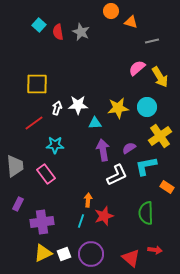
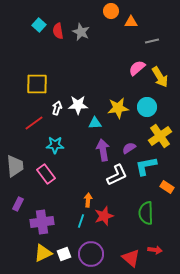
orange triangle: rotated 16 degrees counterclockwise
red semicircle: moved 1 px up
